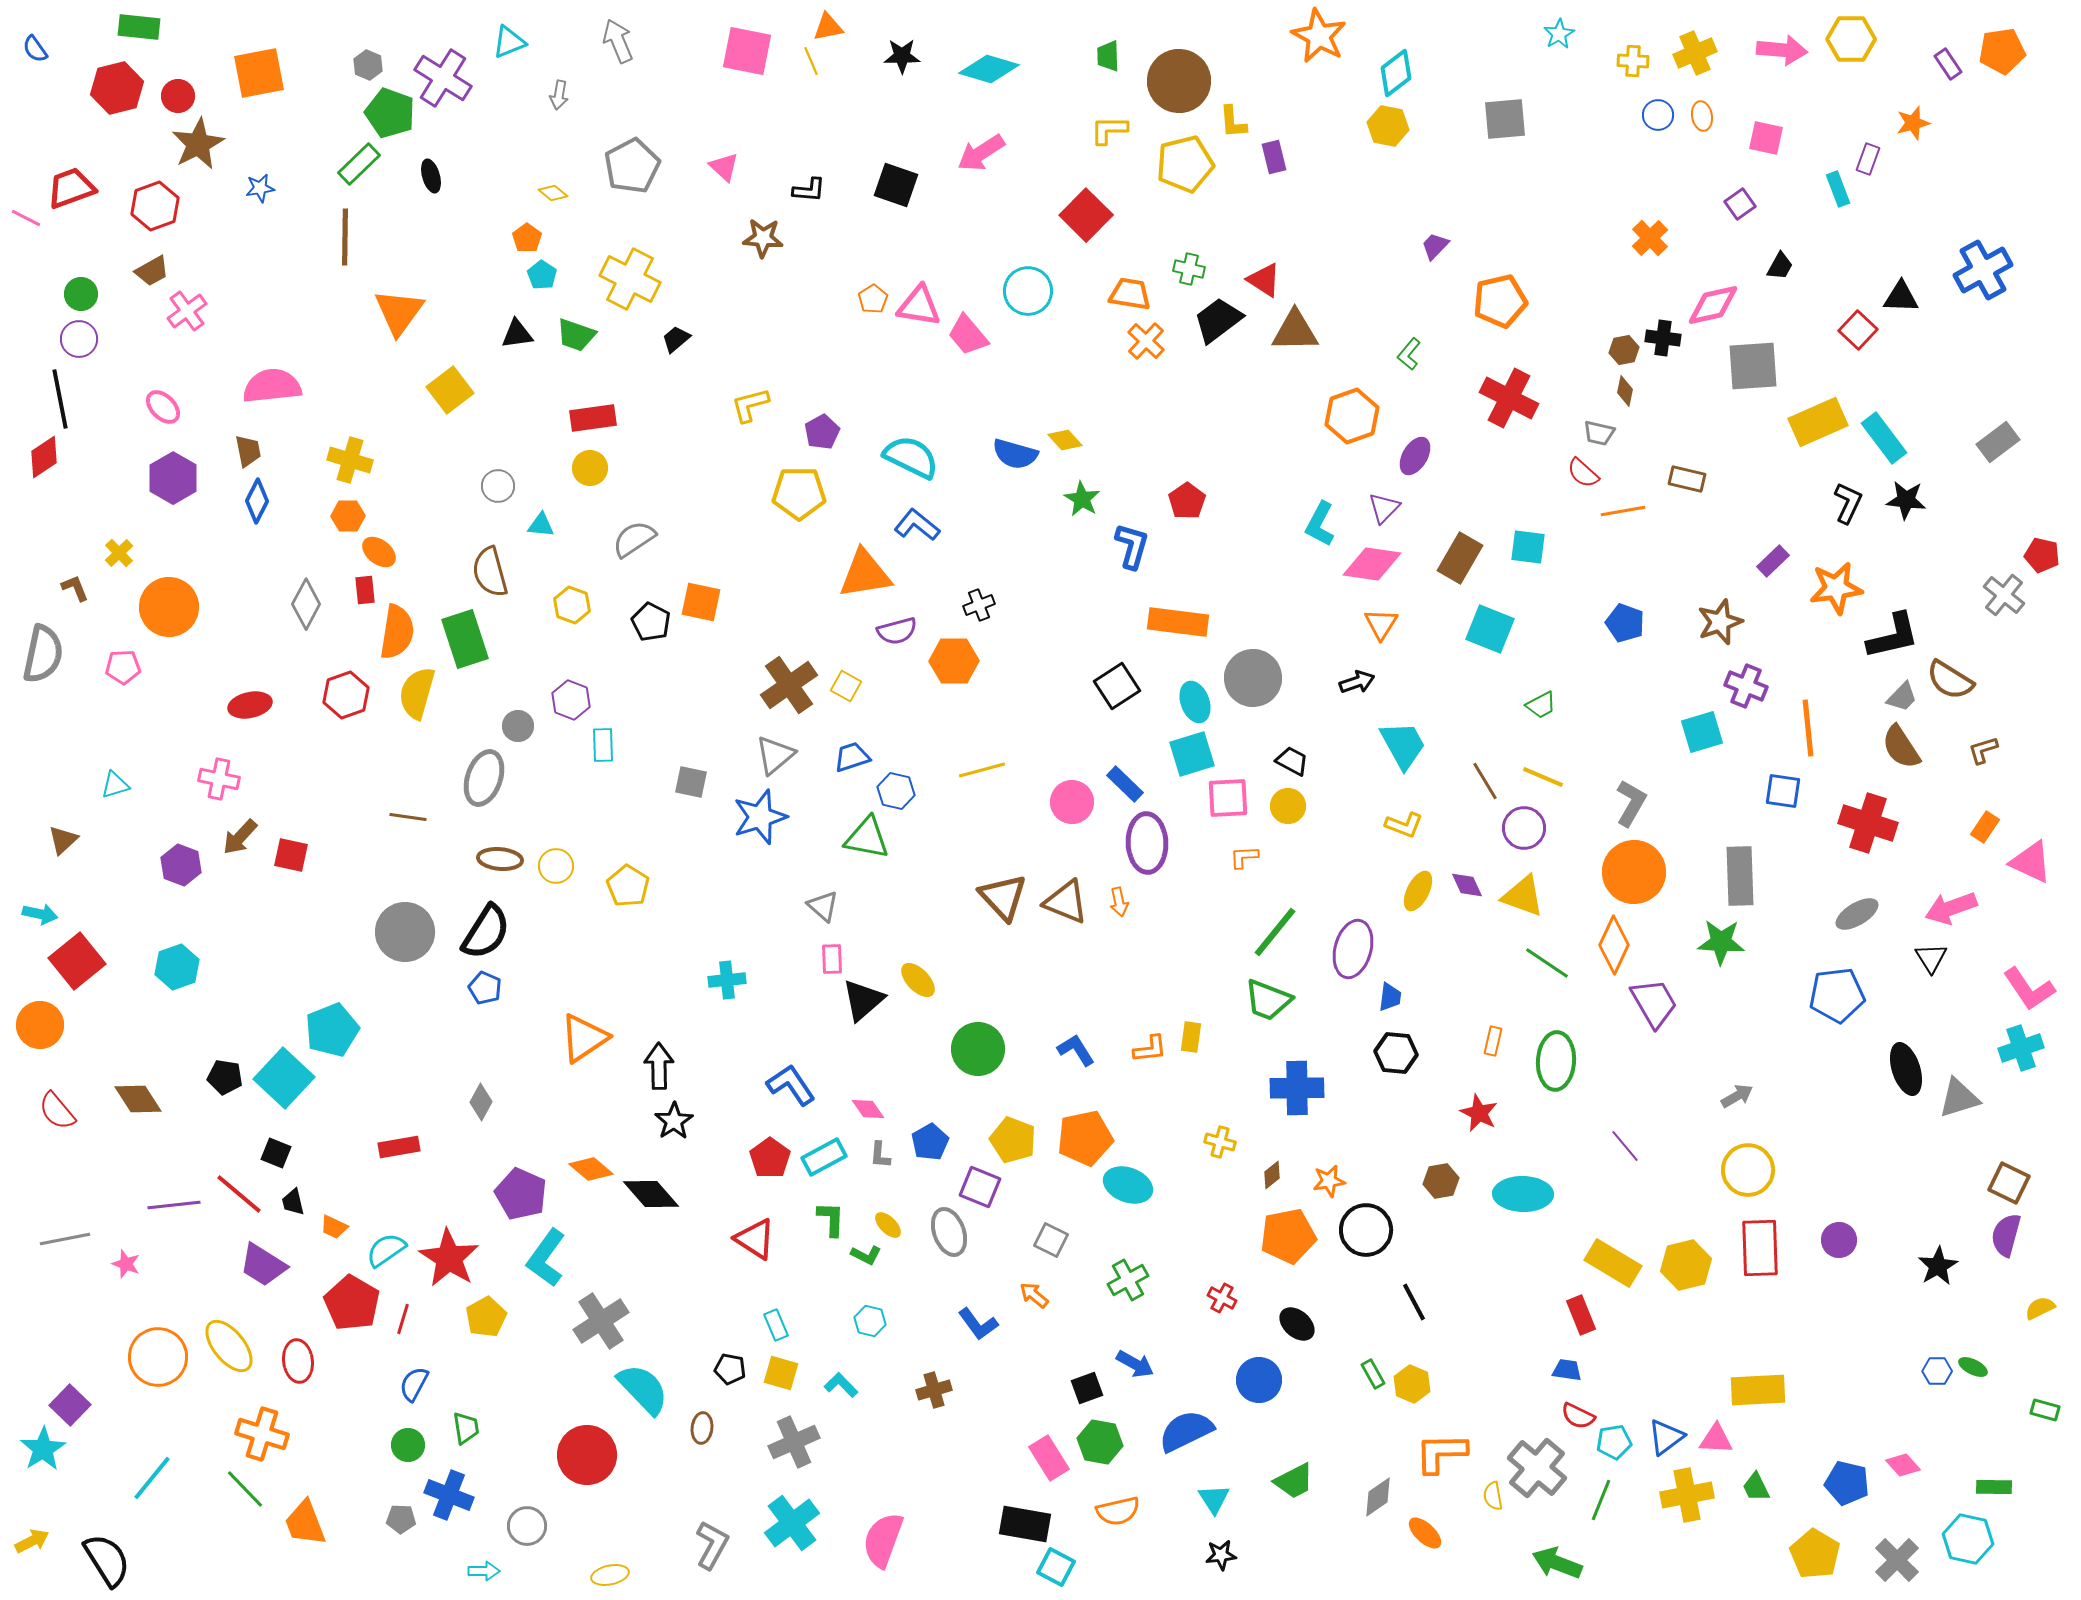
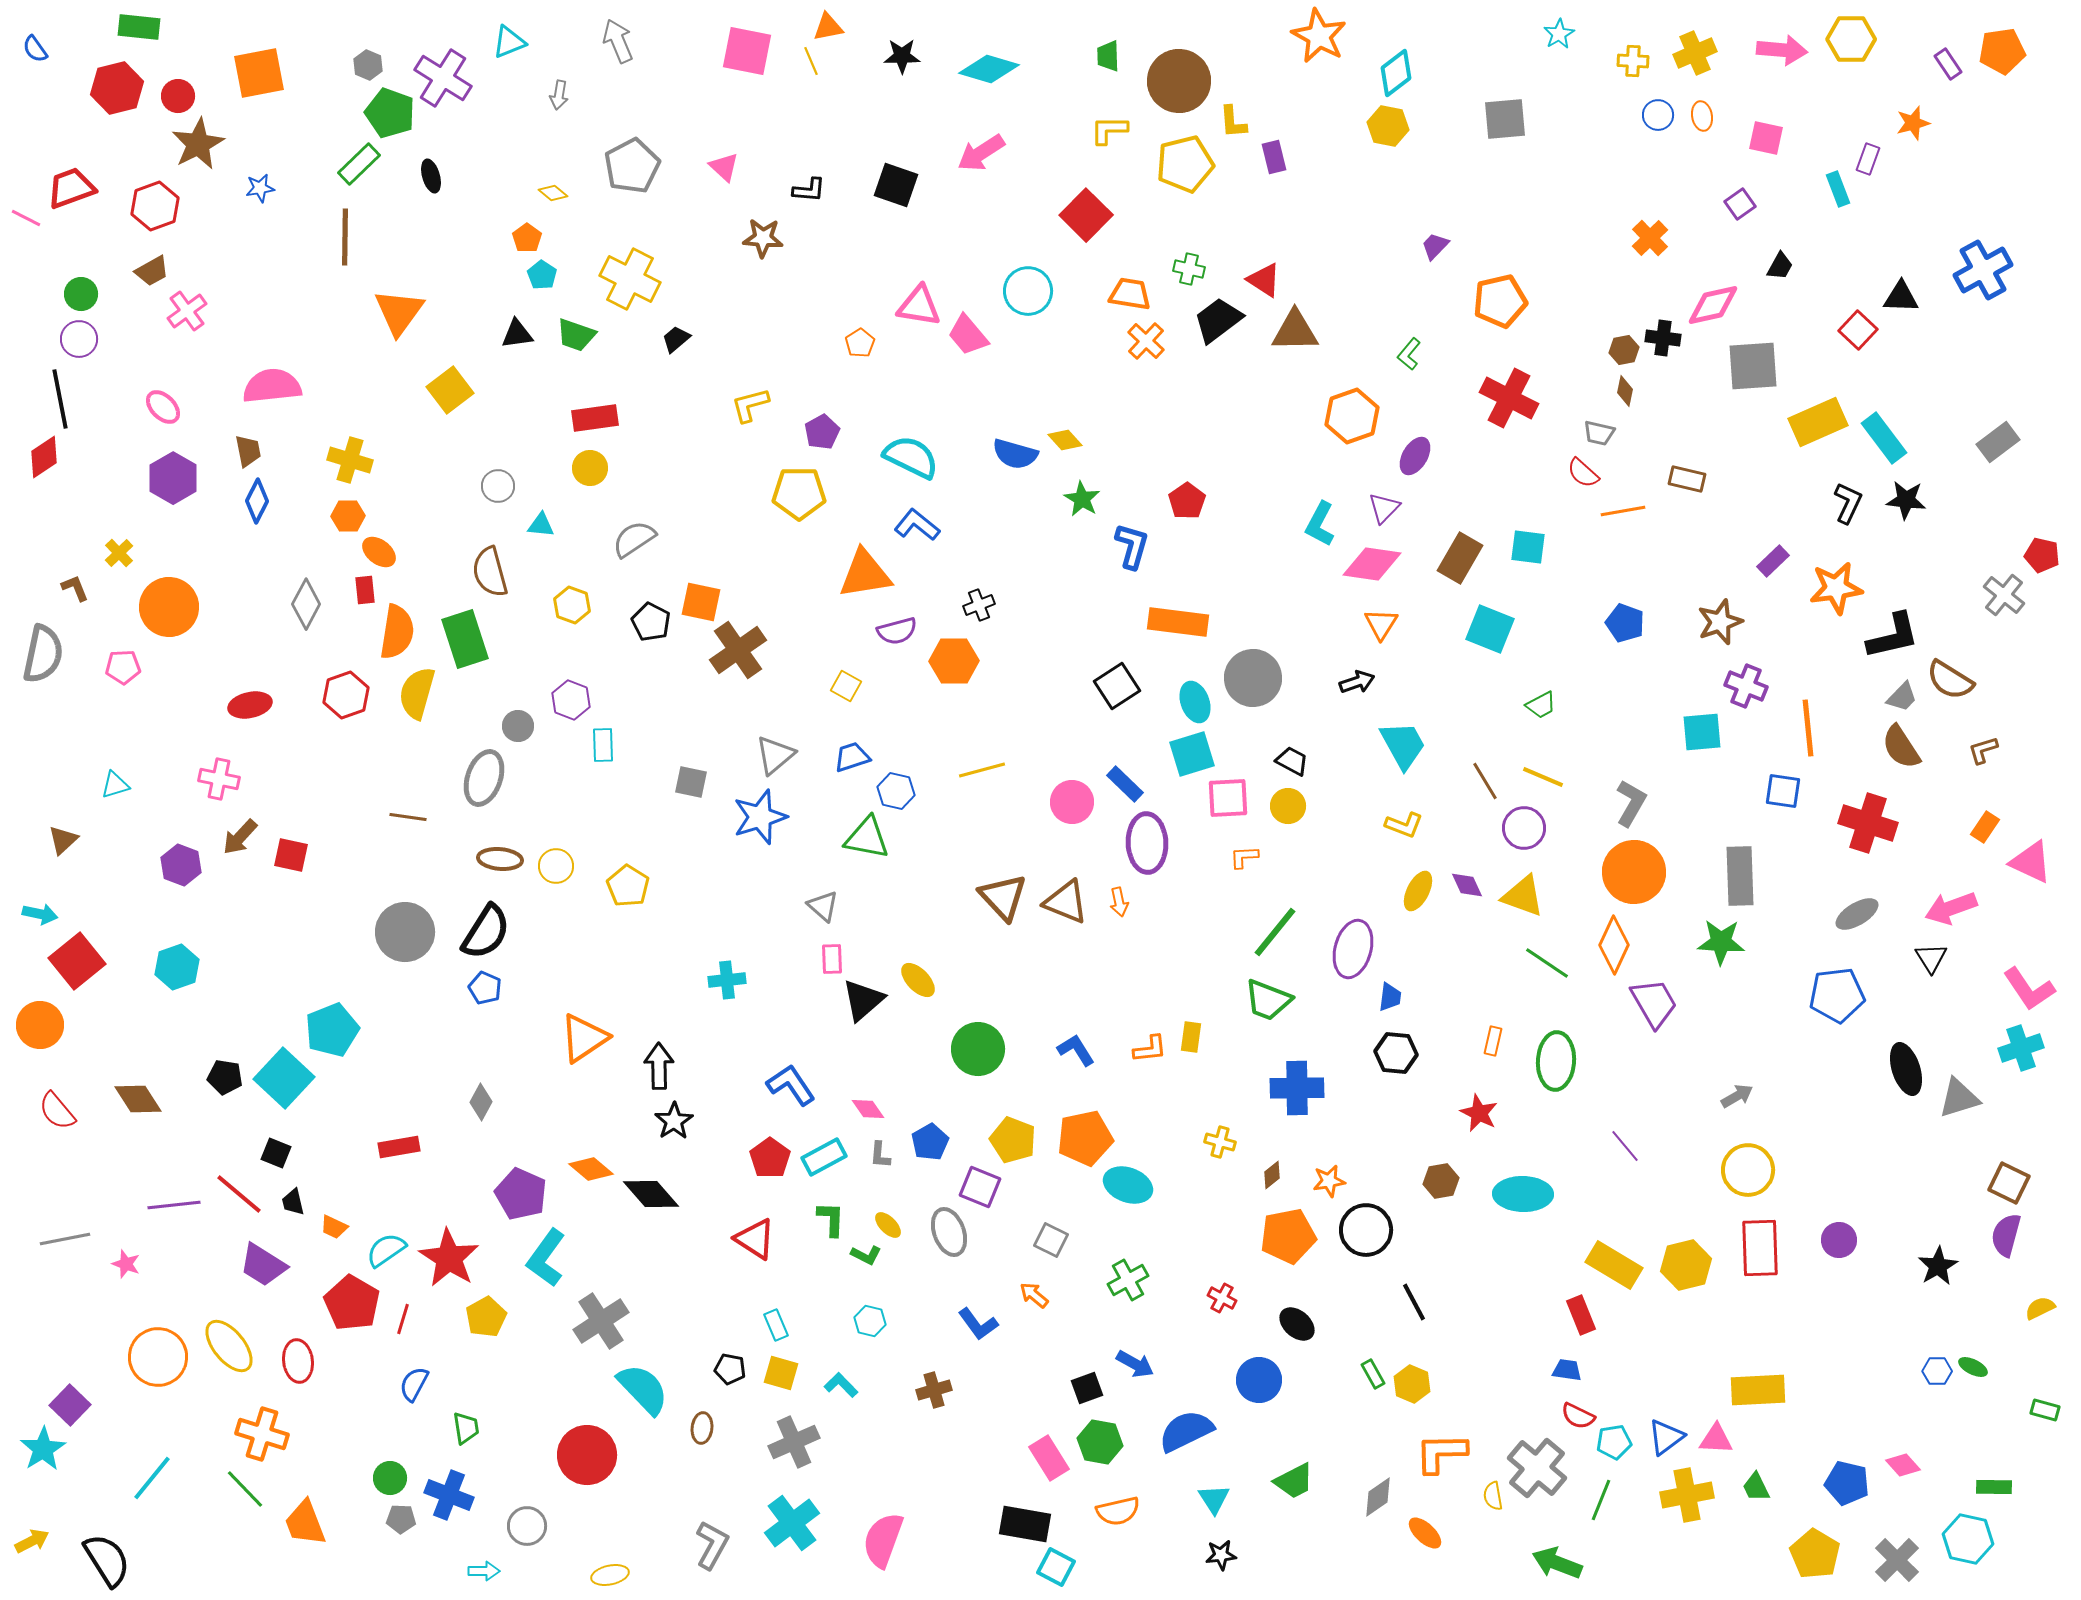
orange pentagon at (873, 299): moved 13 px left, 44 px down
red rectangle at (593, 418): moved 2 px right
brown cross at (789, 685): moved 51 px left, 35 px up
cyan square at (1702, 732): rotated 12 degrees clockwise
yellow rectangle at (1613, 1263): moved 1 px right, 2 px down
green circle at (408, 1445): moved 18 px left, 33 px down
